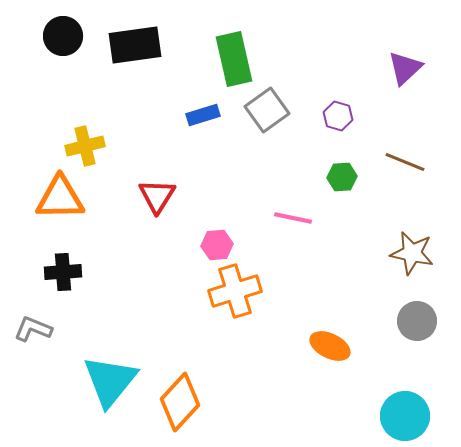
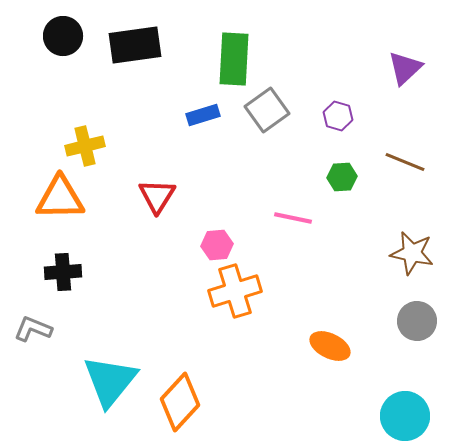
green rectangle: rotated 16 degrees clockwise
